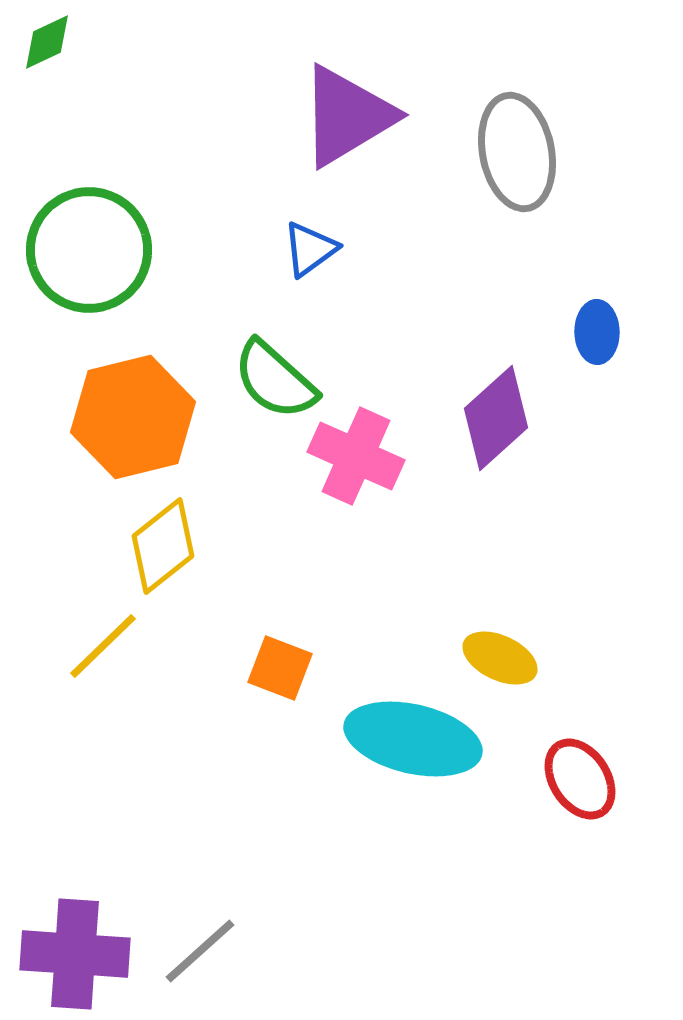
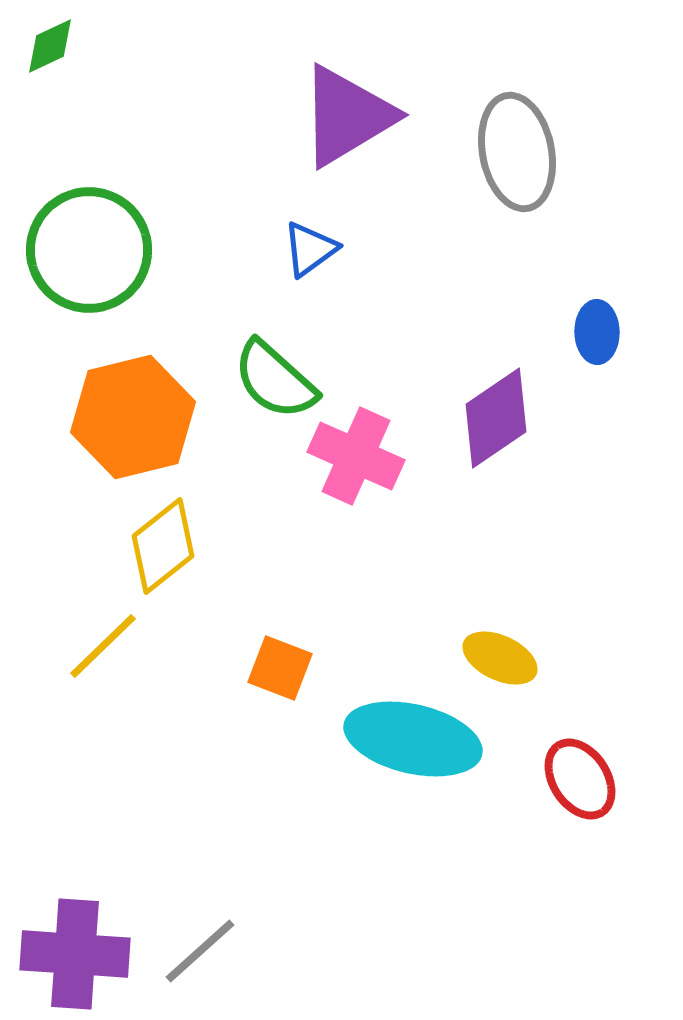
green diamond: moved 3 px right, 4 px down
purple diamond: rotated 8 degrees clockwise
